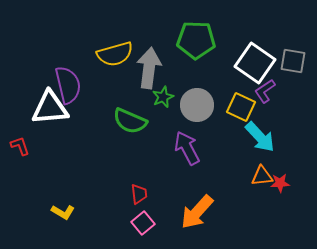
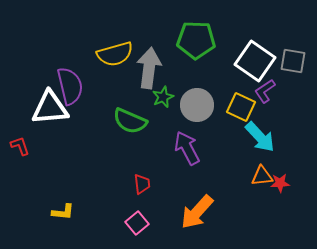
white square: moved 2 px up
purple semicircle: moved 2 px right, 1 px down
red trapezoid: moved 3 px right, 10 px up
yellow L-shape: rotated 25 degrees counterclockwise
pink square: moved 6 px left
